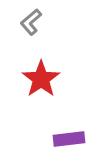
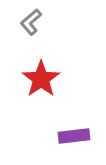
purple rectangle: moved 5 px right, 3 px up
